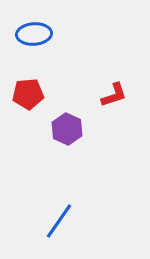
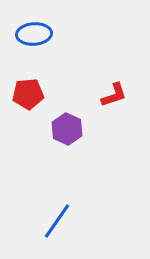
blue line: moved 2 px left
